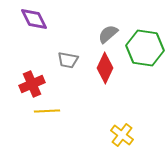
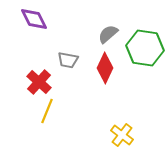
red cross: moved 7 px right, 2 px up; rotated 25 degrees counterclockwise
yellow line: rotated 65 degrees counterclockwise
